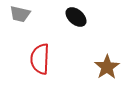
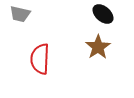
black ellipse: moved 27 px right, 3 px up
brown star: moved 9 px left, 20 px up
